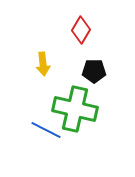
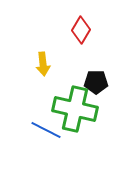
black pentagon: moved 2 px right, 11 px down
